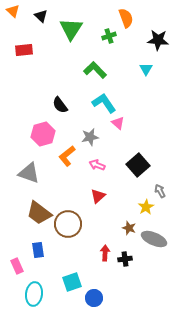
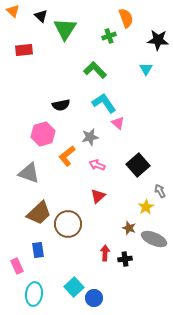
green triangle: moved 6 px left
black semicircle: moved 1 px right; rotated 66 degrees counterclockwise
brown trapezoid: rotated 80 degrees counterclockwise
cyan square: moved 2 px right, 5 px down; rotated 24 degrees counterclockwise
